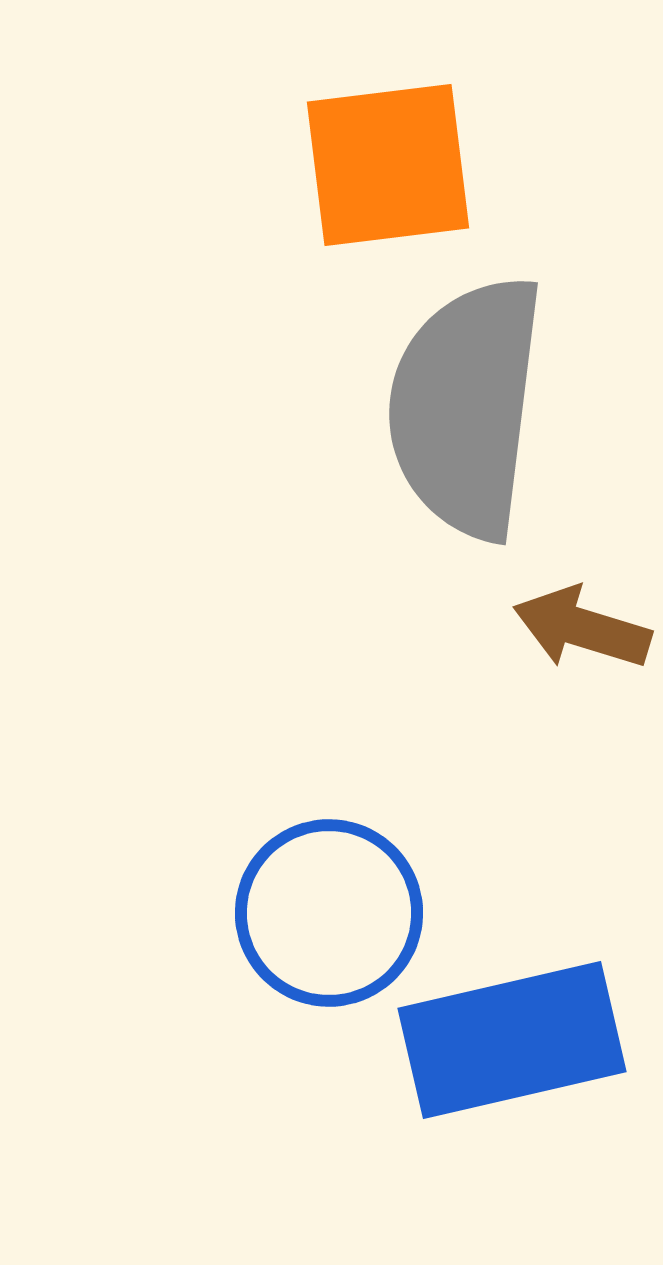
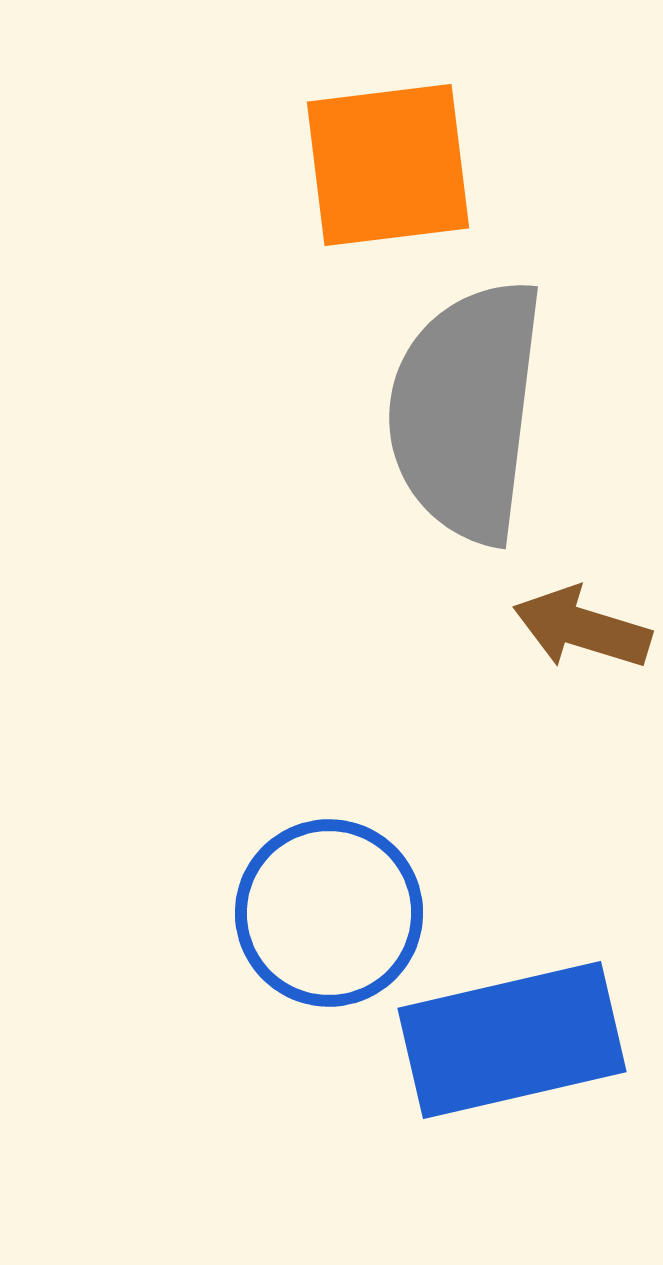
gray semicircle: moved 4 px down
